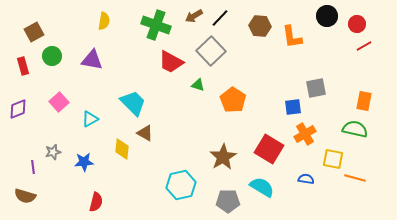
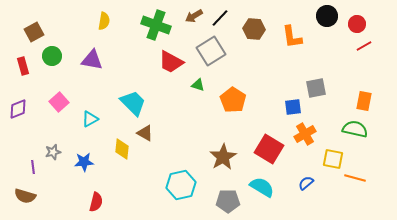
brown hexagon at (260, 26): moved 6 px left, 3 px down
gray square at (211, 51): rotated 12 degrees clockwise
blue semicircle at (306, 179): moved 4 px down; rotated 49 degrees counterclockwise
